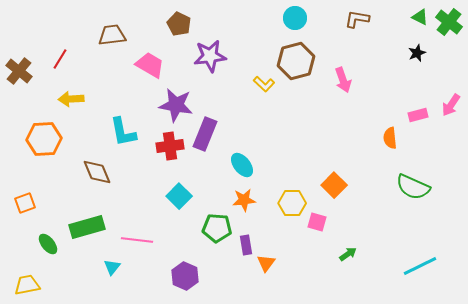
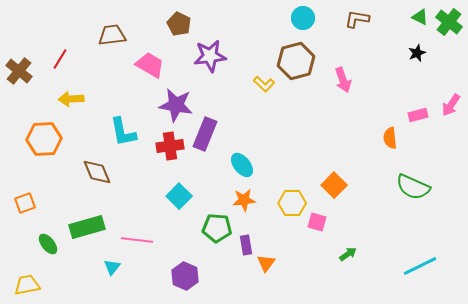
cyan circle at (295, 18): moved 8 px right
